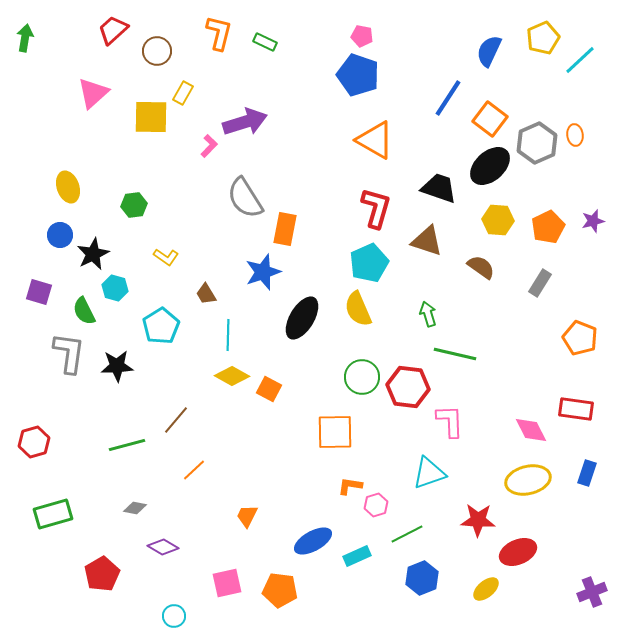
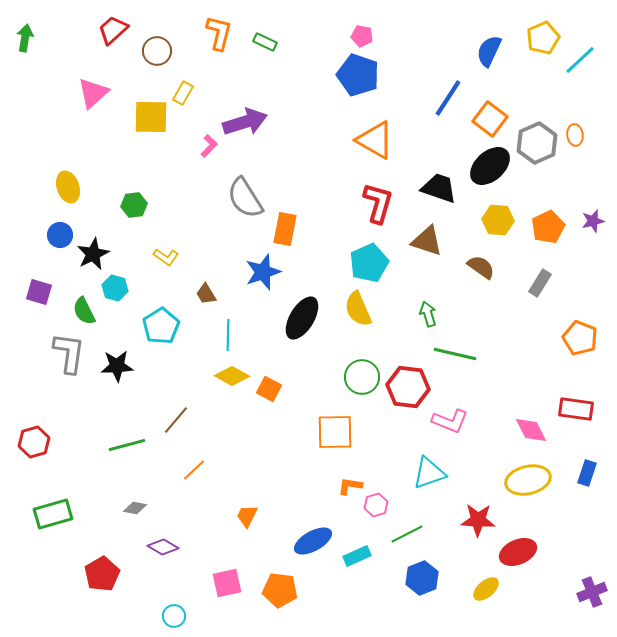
red L-shape at (376, 208): moved 2 px right, 5 px up
pink L-shape at (450, 421): rotated 114 degrees clockwise
